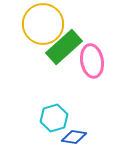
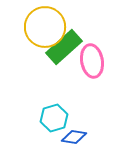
yellow circle: moved 2 px right, 3 px down
